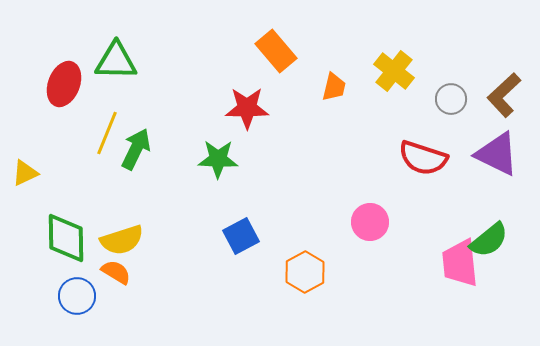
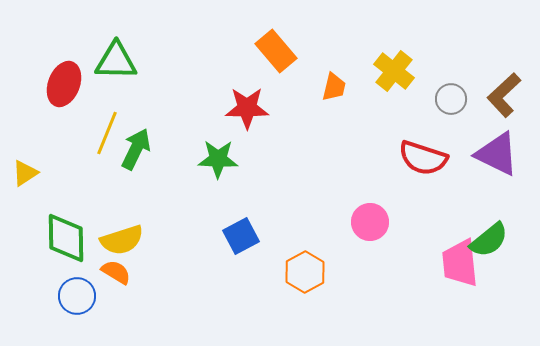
yellow triangle: rotated 8 degrees counterclockwise
